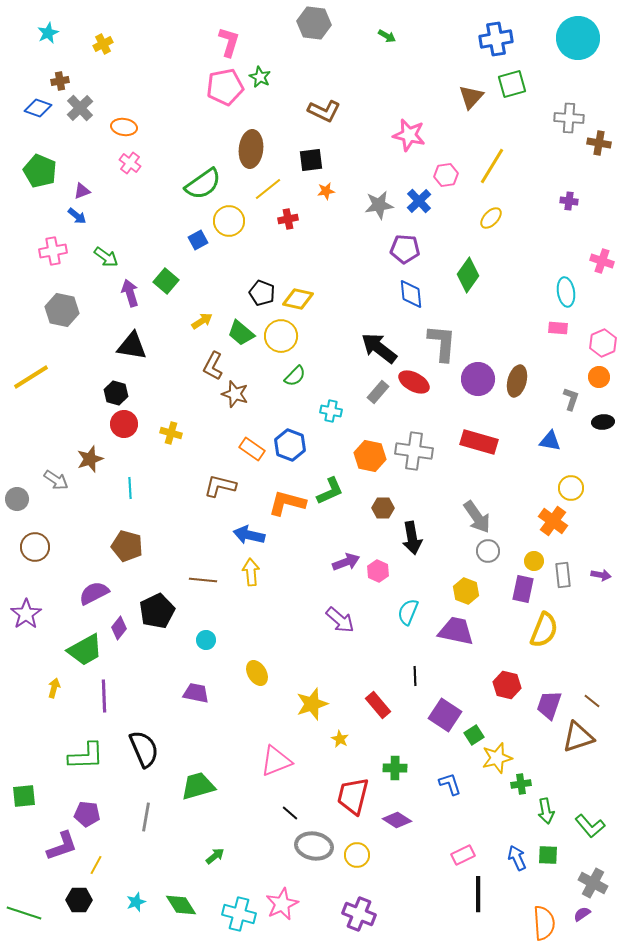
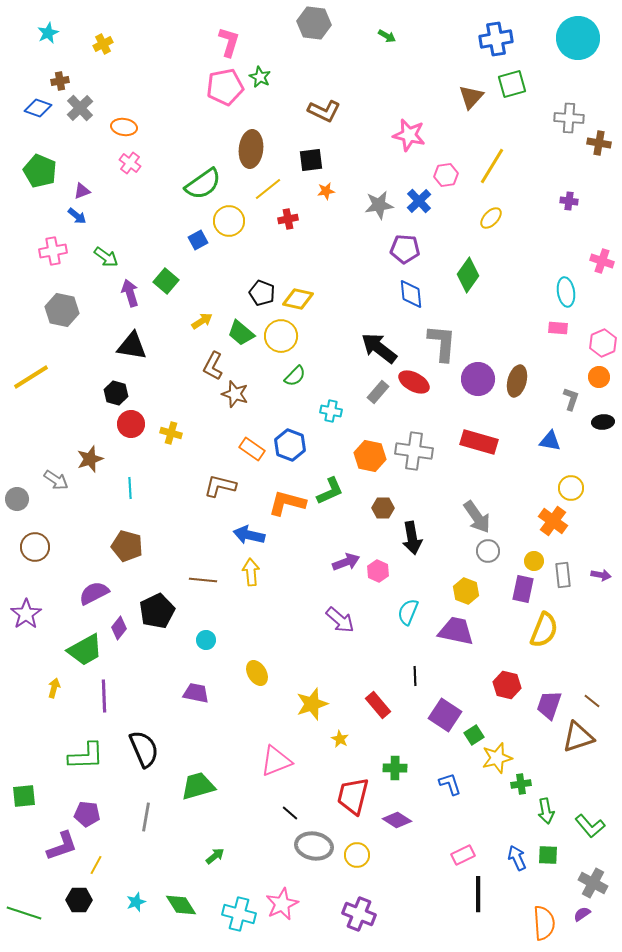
red circle at (124, 424): moved 7 px right
